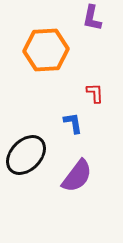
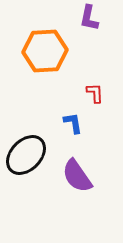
purple L-shape: moved 3 px left
orange hexagon: moved 1 px left, 1 px down
purple semicircle: rotated 108 degrees clockwise
